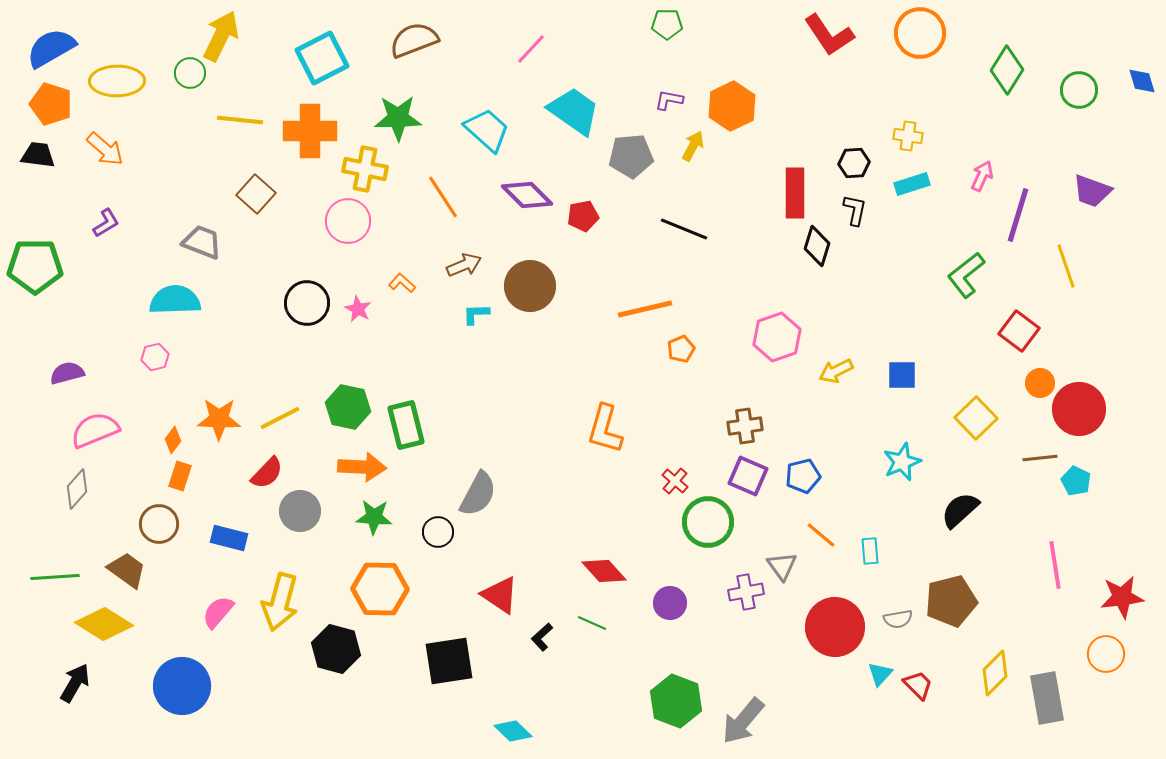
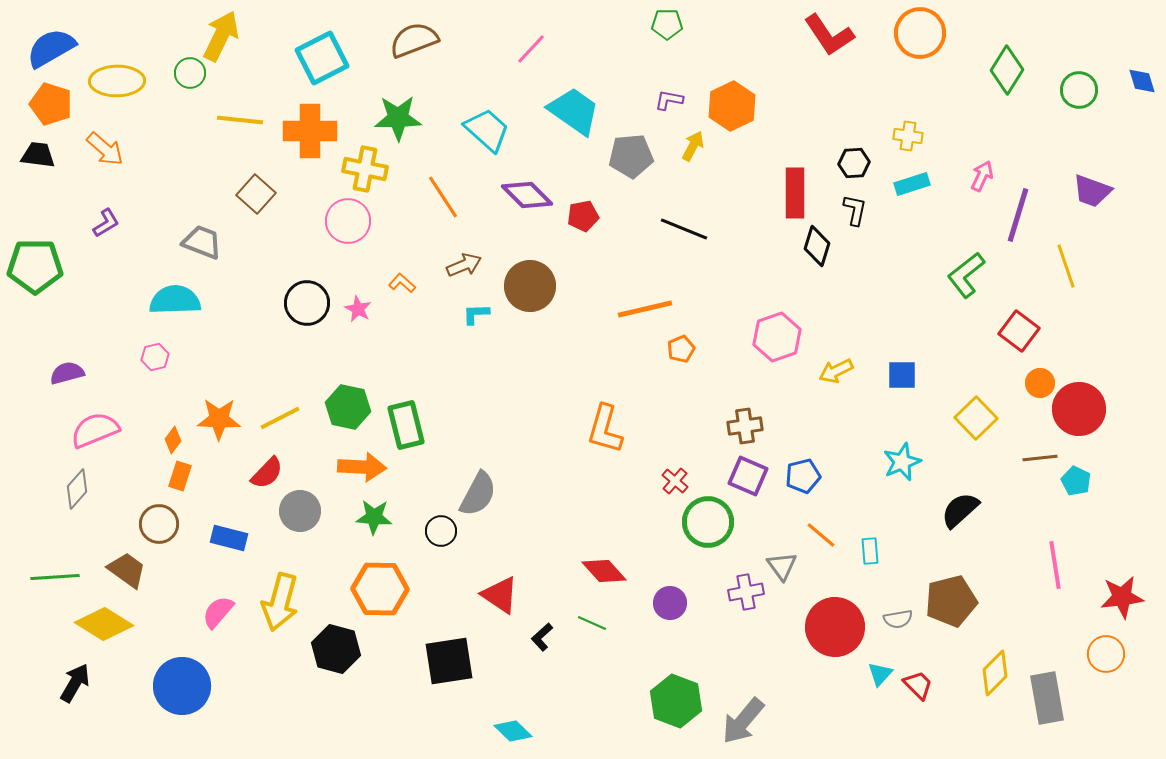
black circle at (438, 532): moved 3 px right, 1 px up
